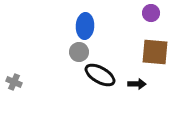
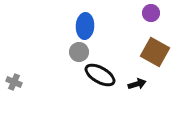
brown square: rotated 24 degrees clockwise
black arrow: rotated 18 degrees counterclockwise
